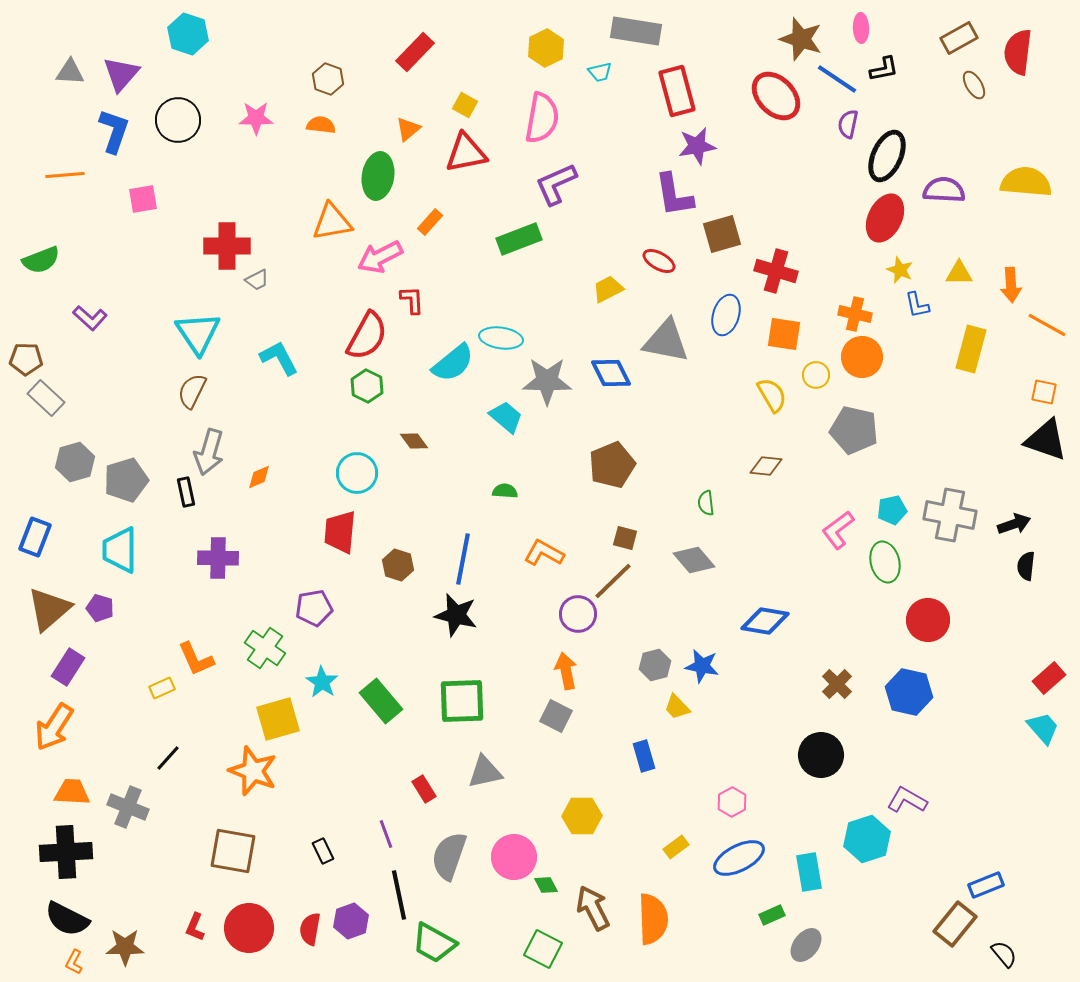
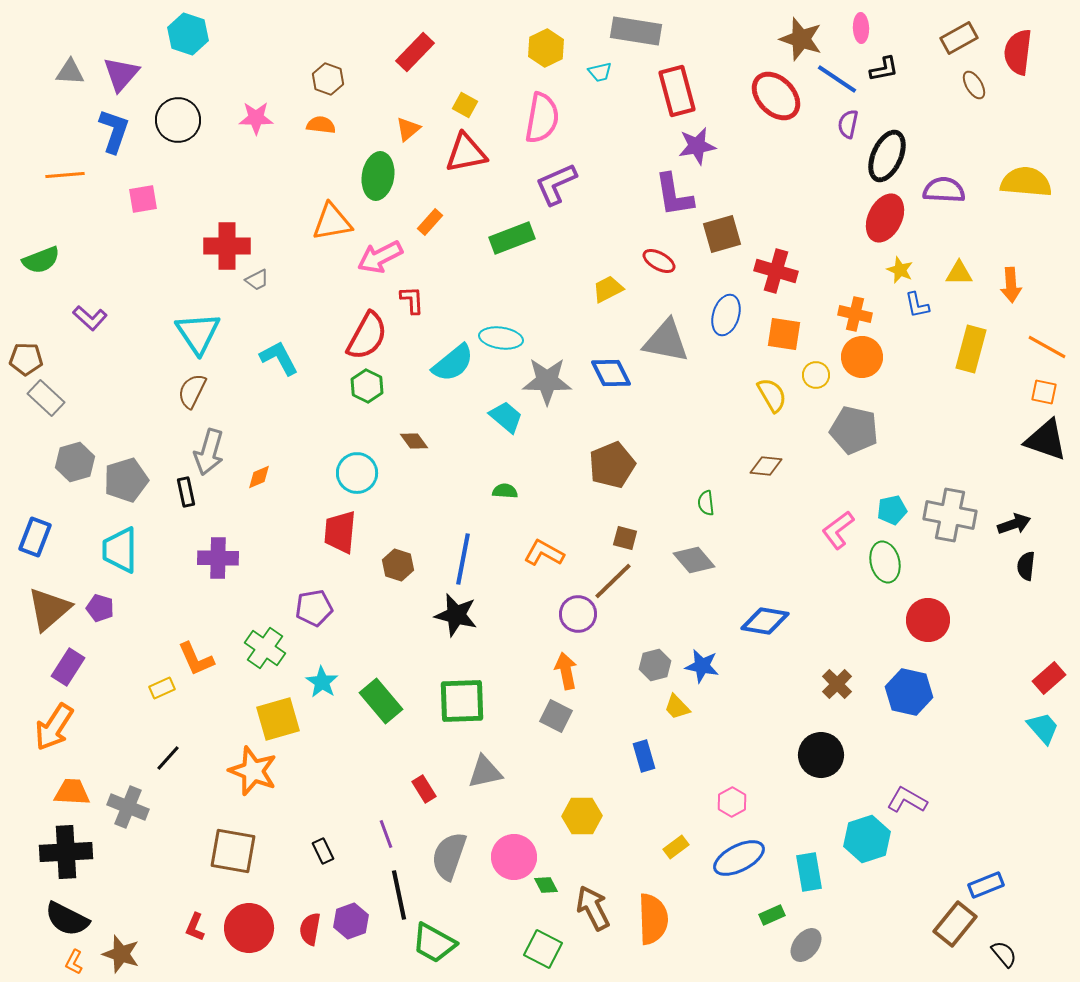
green rectangle at (519, 239): moved 7 px left, 1 px up
orange line at (1047, 325): moved 22 px down
brown star at (125, 947): moved 4 px left, 7 px down; rotated 18 degrees clockwise
